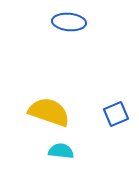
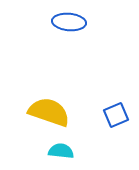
blue square: moved 1 px down
